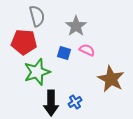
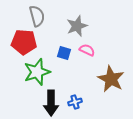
gray star: moved 1 px right; rotated 15 degrees clockwise
blue cross: rotated 16 degrees clockwise
